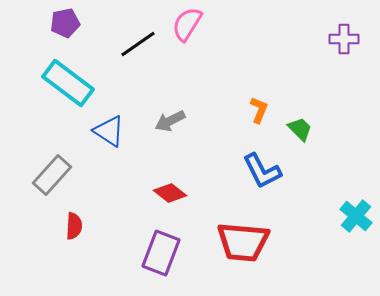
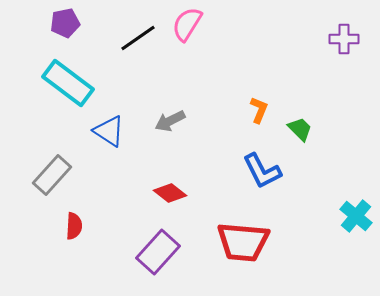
black line: moved 6 px up
purple rectangle: moved 3 px left, 1 px up; rotated 21 degrees clockwise
